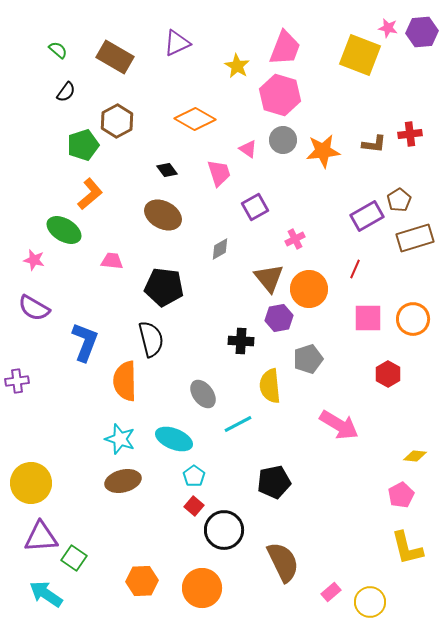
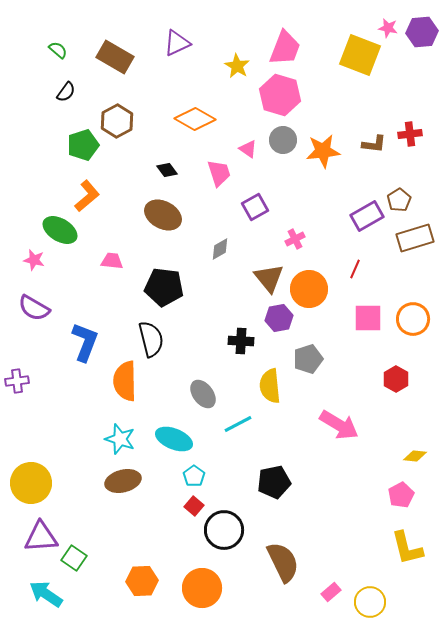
orange L-shape at (90, 194): moved 3 px left, 2 px down
green ellipse at (64, 230): moved 4 px left
red hexagon at (388, 374): moved 8 px right, 5 px down
